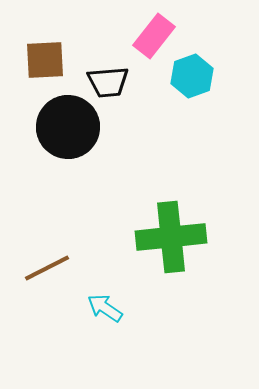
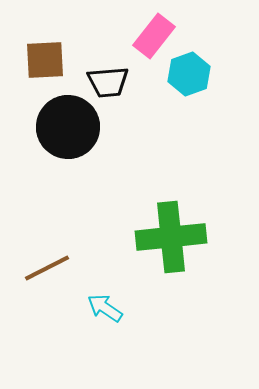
cyan hexagon: moved 3 px left, 2 px up
